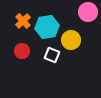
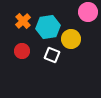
cyan hexagon: moved 1 px right
yellow circle: moved 1 px up
